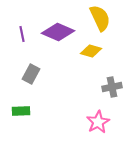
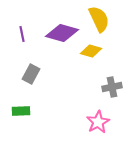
yellow semicircle: moved 1 px left, 1 px down
purple diamond: moved 4 px right, 1 px down; rotated 8 degrees counterclockwise
